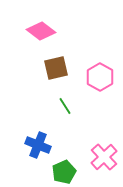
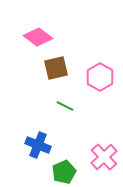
pink diamond: moved 3 px left, 6 px down
green line: rotated 30 degrees counterclockwise
